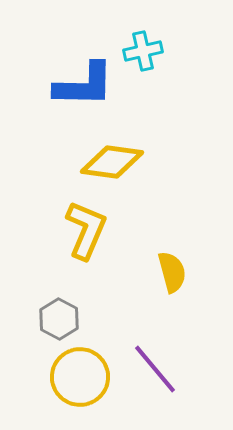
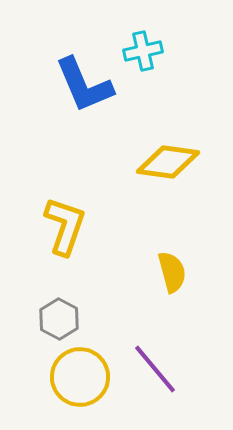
blue L-shape: rotated 66 degrees clockwise
yellow diamond: moved 56 px right
yellow L-shape: moved 21 px left, 4 px up; rotated 4 degrees counterclockwise
